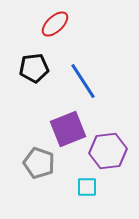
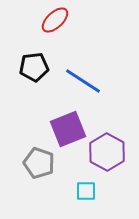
red ellipse: moved 4 px up
black pentagon: moved 1 px up
blue line: rotated 24 degrees counterclockwise
purple hexagon: moved 1 px left, 1 px down; rotated 24 degrees counterclockwise
cyan square: moved 1 px left, 4 px down
